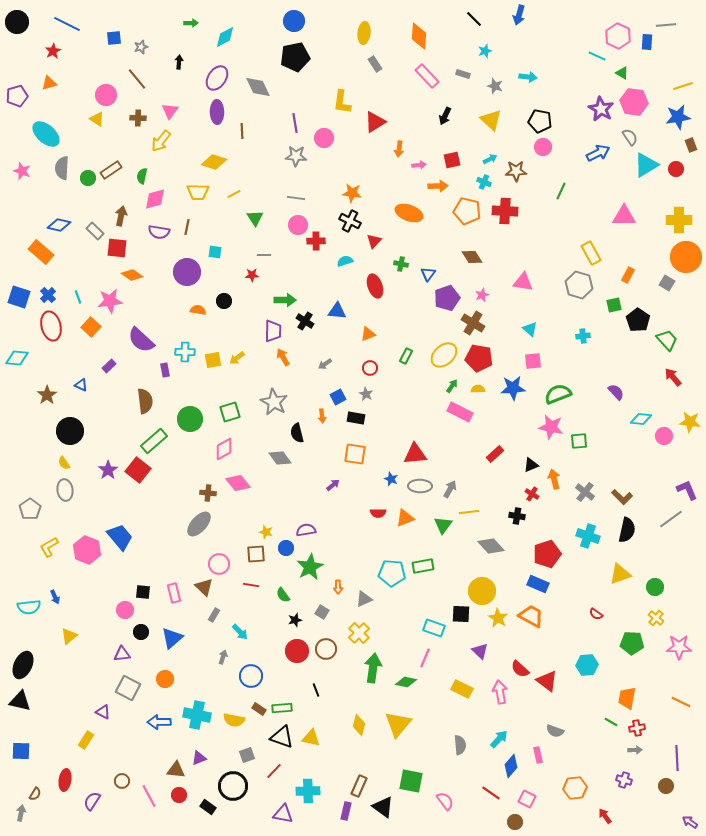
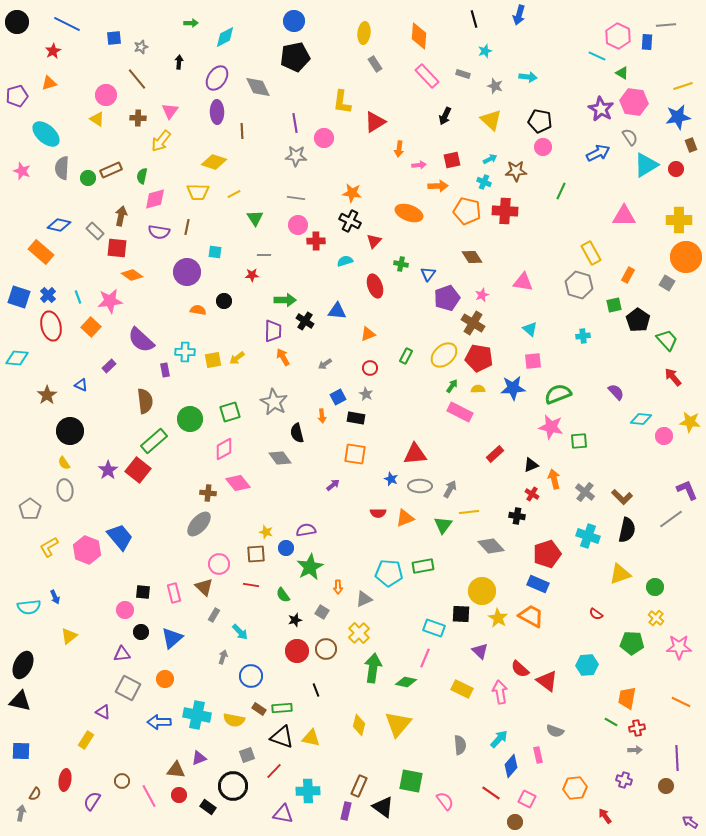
black line at (474, 19): rotated 30 degrees clockwise
brown rectangle at (111, 170): rotated 10 degrees clockwise
cyan pentagon at (392, 573): moved 3 px left
